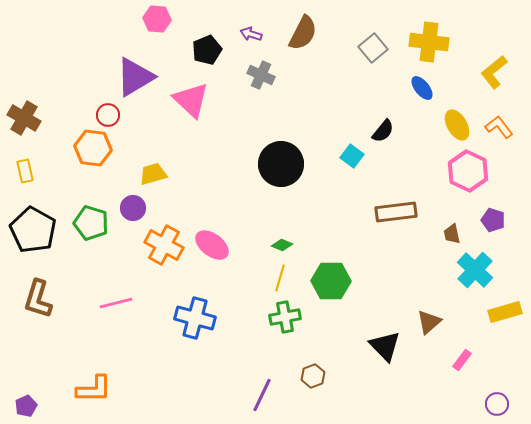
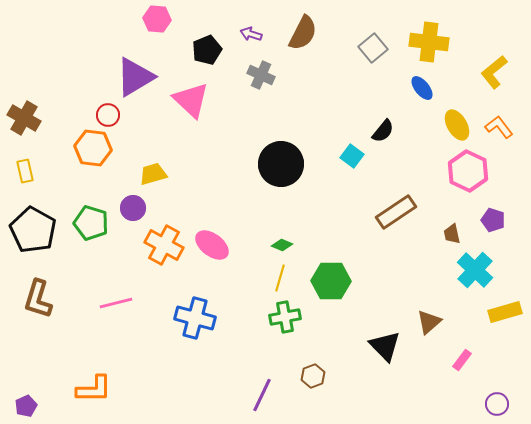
brown rectangle at (396, 212): rotated 27 degrees counterclockwise
